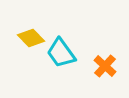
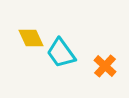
yellow diamond: rotated 20 degrees clockwise
